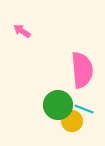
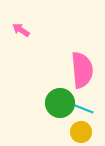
pink arrow: moved 1 px left, 1 px up
green circle: moved 2 px right, 2 px up
yellow circle: moved 9 px right, 11 px down
